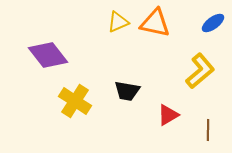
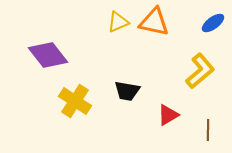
orange triangle: moved 1 px left, 1 px up
